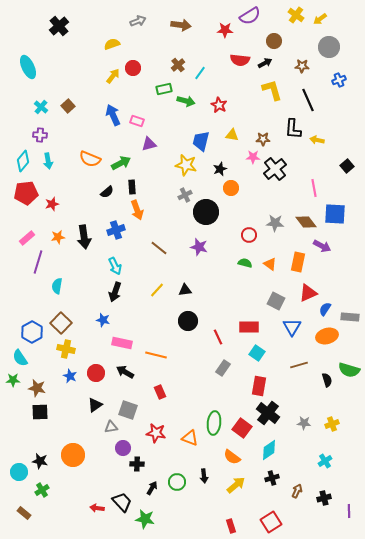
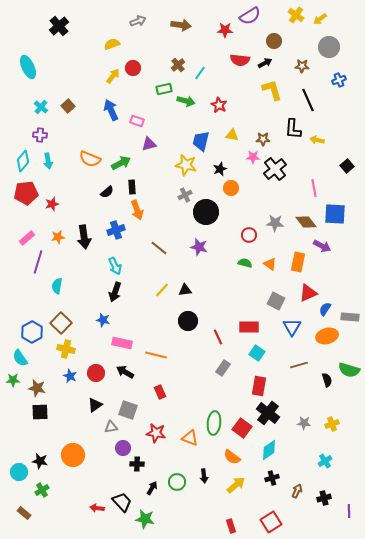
blue arrow at (113, 115): moved 2 px left, 5 px up
yellow line at (157, 290): moved 5 px right
